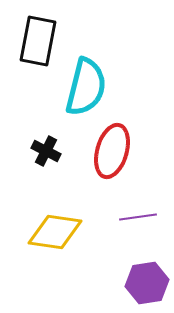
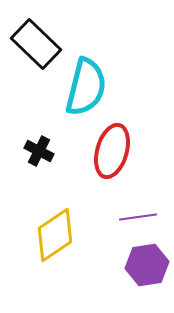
black rectangle: moved 2 px left, 3 px down; rotated 57 degrees counterclockwise
black cross: moved 7 px left
yellow diamond: moved 3 px down; rotated 42 degrees counterclockwise
purple hexagon: moved 18 px up
